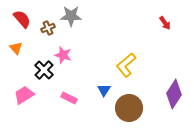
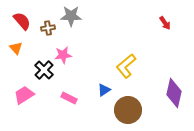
red semicircle: moved 2 px down
brown cross: rotated 16 degrees clockwise
pink star: rotated 24 degrees counterclockwise
yellow L-shape: moved 1 px down
blue triangle: rotated 24 degrees clockwise
purple diamond: moved 1 px up; rotated 20 degrees counterclockwise
brown circle: moved 1 px left, 2 px down
